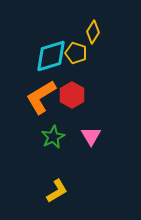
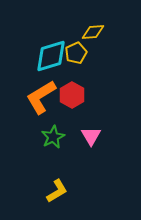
yellow diamond: rotated 55 degrees clockwise
yellow pentagon: rotated 30 degrees clockwise
